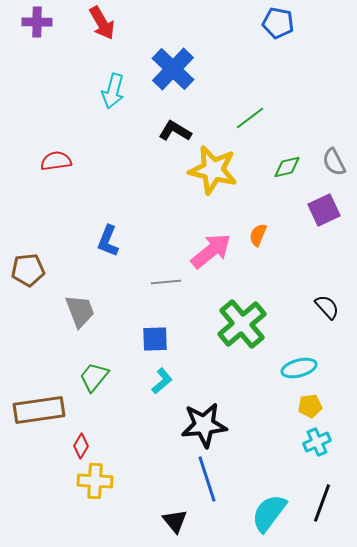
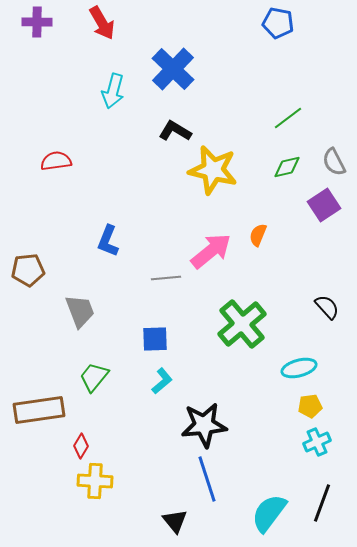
green line: moved 38 px right
purple square: moved 5 px up; rotated 8 degrees counterclockwise
gray line: moved 4 px up
